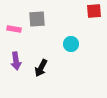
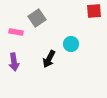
gray square: moved 1 px up; rotated 30 degrees counterclockwise
pink rectangle: moved 2 px right, 3 px down
purple arrow: moved 2 px left, 1 px down
black arrow: moved 8 px right, 9 px up
